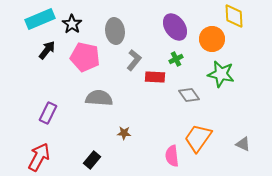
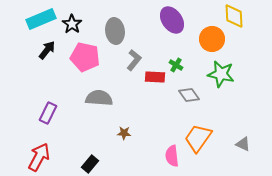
cyan rectangle: moved 1 px right
purple ellipse: moved 3 px left, 7 px up
green cross: moved 6 px down; rotated 32 degrees counterclockwise
black rectangle: moved 2 px left, 4 px down
